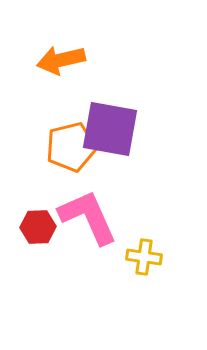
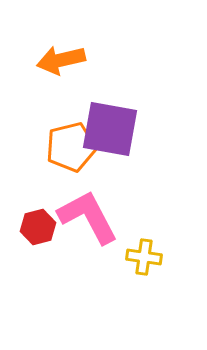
pink L-shape: rotated 4 degrees counterclockwise
red hexagon: rotated 12 degrees counterclockwise
